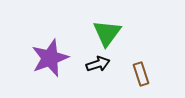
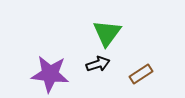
purple star: moved 16 px down; rotated 27 degrees clockwise
brown rectangle: rotated 75 degrees clockwise
